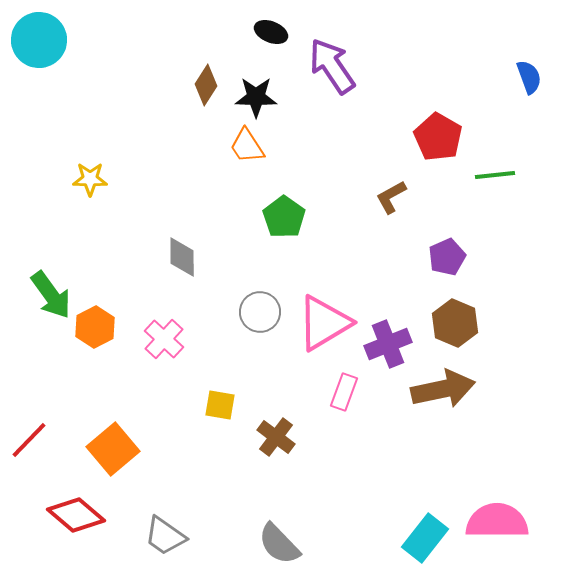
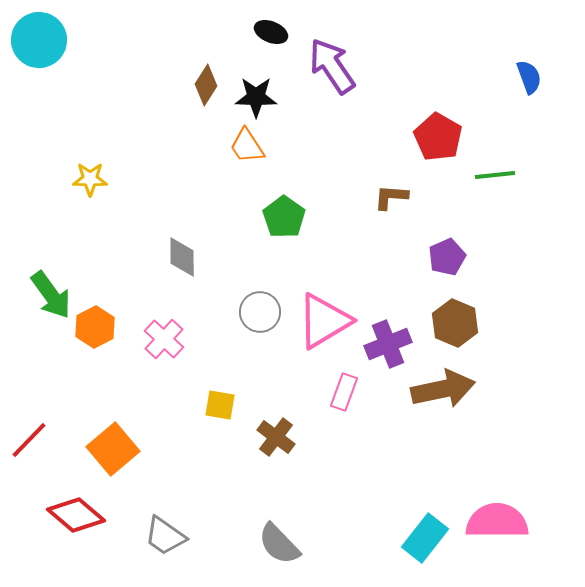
brown L-shape: rotated 33 degrees clockwise
pink triangle: moved 2 px up
